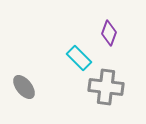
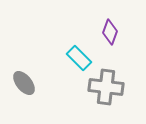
purple diamond: moved 1 px right, 1 px up
gray ellipse: moved 4 px up
